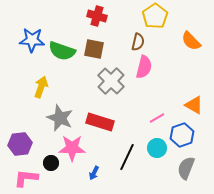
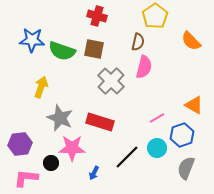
black line: rotated 20 degrees clockwise
